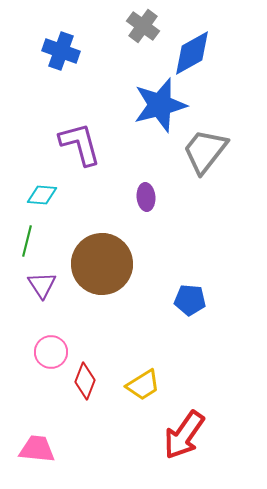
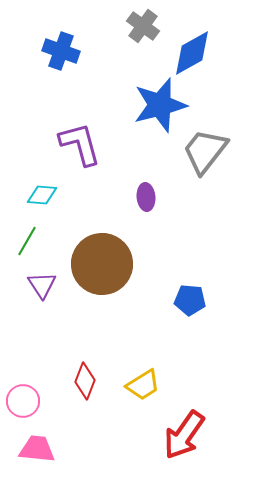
green line: rotated 16 degrees clockwise
pink circle: moved 28 px left, 49 px down
